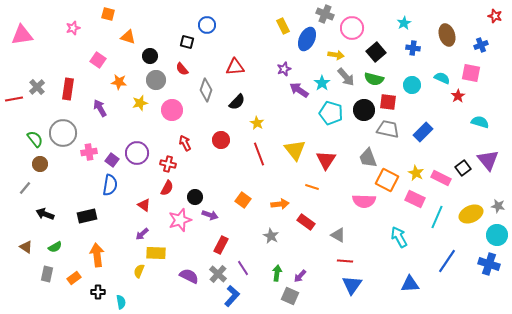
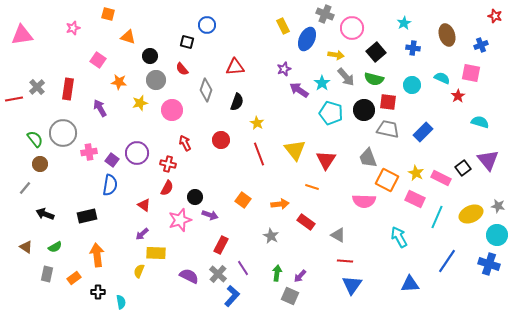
black semicircle at (237, 102): rotated 24 degrees counterclockwise
